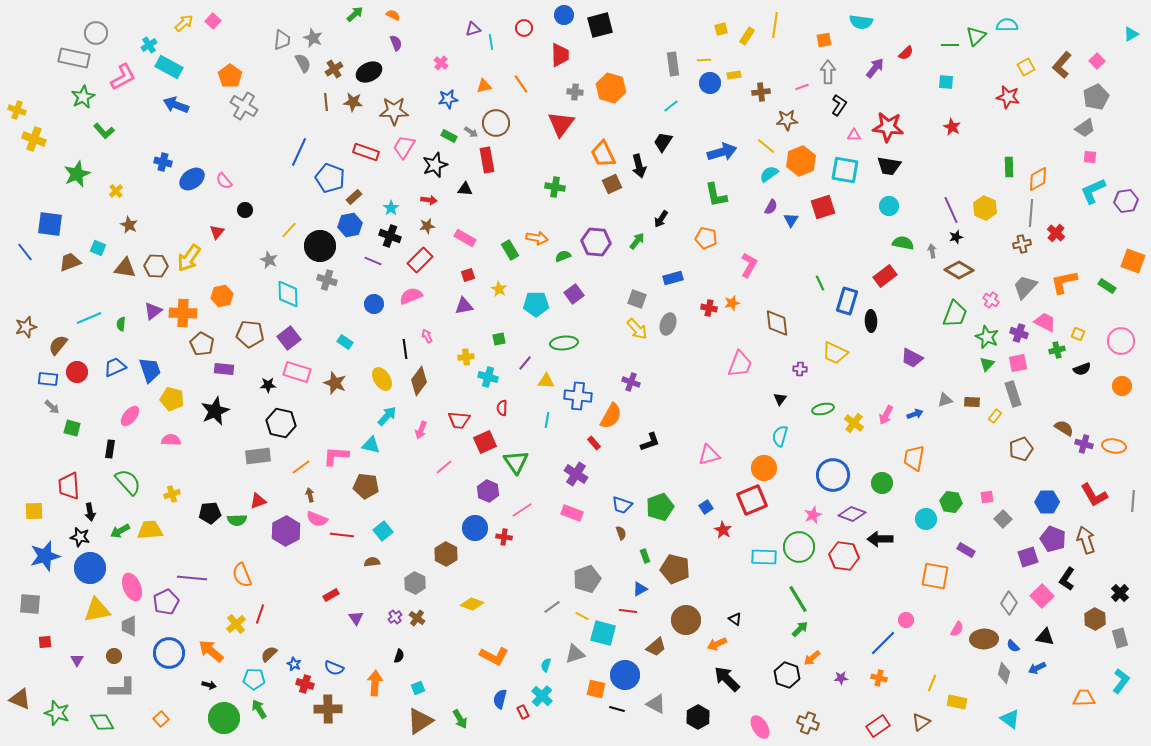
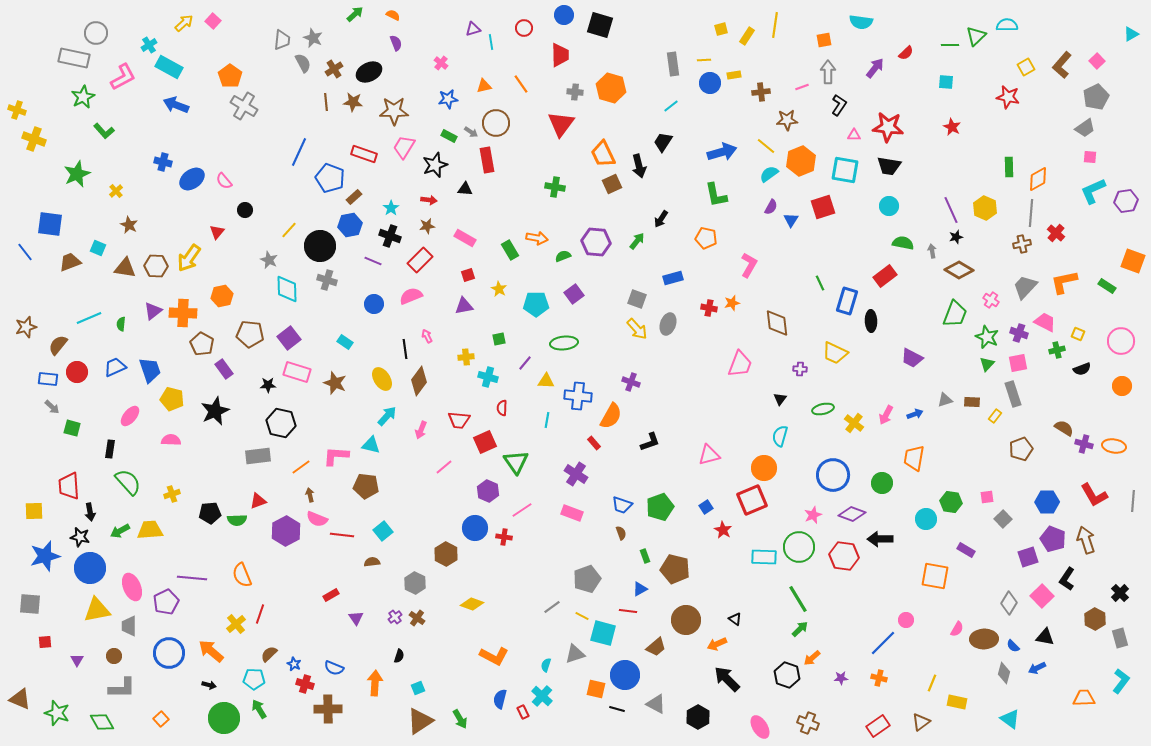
black square at (600, 25): rotated 32 degrees clockwise
red rectangle at (366, 152): moved 2 px left, 2 px down
cyan diamond at (288, 294): moved 1 px left, 5 px up
purple rectangle at (224, 369): rotated 48 degrees clockwise
